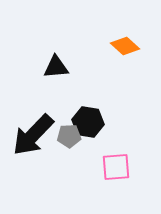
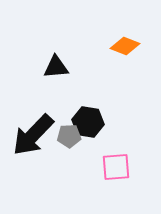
orange diamond: rotated 20 degrees counterclockwise
